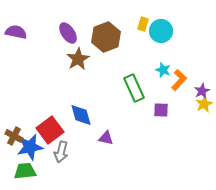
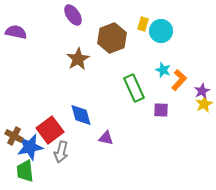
purple ellipse: moved 5 px right, 18 px up
brown hexagon: moved 6 px right, 1 px down
green trapezoid: rotated 90 degrees counterclockwise
